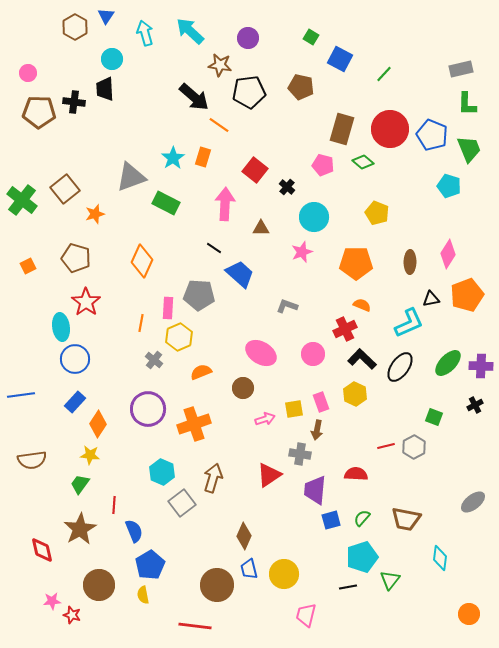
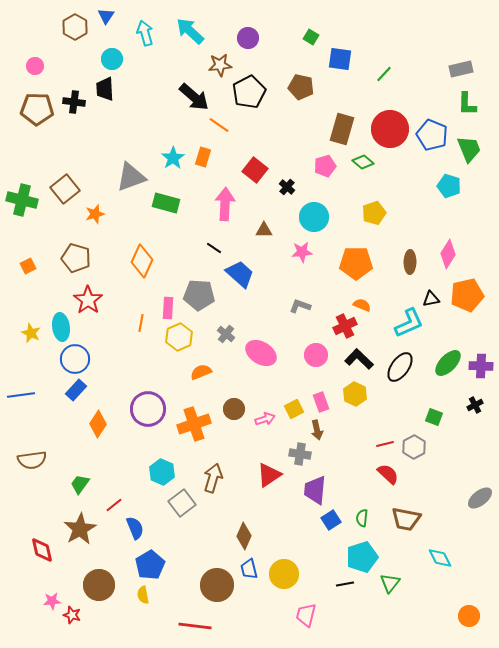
blue square at (340, 59): rotated 20 degrees counterclockwise
brown star at (220, 65): rotated 15 degrees counterclockwise
pink circle at (28, 73): moved 7 px right, 7 px up
black pentagon at (249, 92): rotated 20 degrees counterclockwise
brown pentagon at (39, 112): moved 2 px left, 3 px up
pink pentagon at (323, 165): moved 2 px right, 1 px down; rotated 30 degrees counterclockwise
green cross at (22, 200): rotated 24 degrees counterclockwise
green rectangle at (166, 203): rotated 12 degrees counterclockwise
yellow pentagon at (377, 213): moved 3 px left; rotated 30 degrees clockwise
brown triangle at (261, 228): moved 3 px right, 2 px down
pink star at (302, 252): rotated 15 degrees clockwise
orange pentagon at (467, 295): rotated 8 degrees clockwise
red star at (86, 302): moved 2 px right, 2 px up
gray L-shape at (287, 306): moved 13 px right
red cross at (345, 329): moved 3 px up
pink circle at (313, 354): moved 3 px right, 1 px down
black L-shape at (362, 359): moved 3 px left
gray cross at (154, 360): moved 72 px right, 26 px up
brown circle at (243, 388): moved 9 px left, 21 px down
blue rectangle at (75, 402): moved 1 px right, 12 px up
yellow square at (294, 409): rotated 18 degrees counterclockwise
brown arrow at (317, 430): rotated 24 degrees counterclockwise
red line at (386, 446): moved 1 px left, 2 px up
yellow star at (90, 455): moved 59 px left, 122 px up; rotated 18 degrees clockwise
red semicircle at (356, 474): moved 32 px right; rotated 40 degrees clockwise
gray ellipse at (473, 502): moved 7 px right, 4 px up
red line at (114, 505): rotated 48 degrees clockwise
green semicircle at (362, 518): rotated 36 degrees counterclockwise
blue square at (331, 520): rotated 18 degrees counterclockwise
blue semicircle at (134, 531): moved 1 px right, 3 px up
cyan diamond at (440, 558): rotated 35 degrees counterclockwise
green triangle at (390, 580): moved 3 px down
black line at (348, 587): moved 3 px left, 3 px up
orange circle at (469, 614): moved 2 px down
